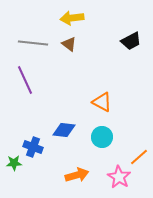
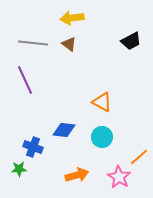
green star: moved 5 px right, 6 px down
